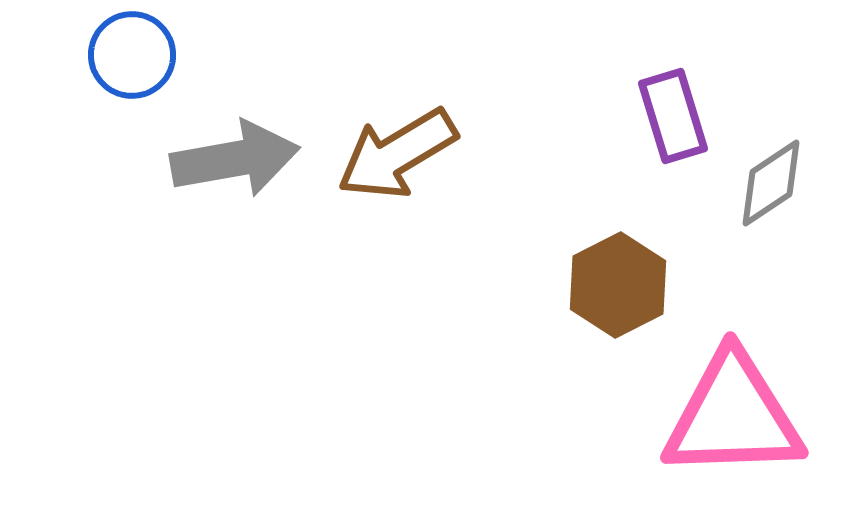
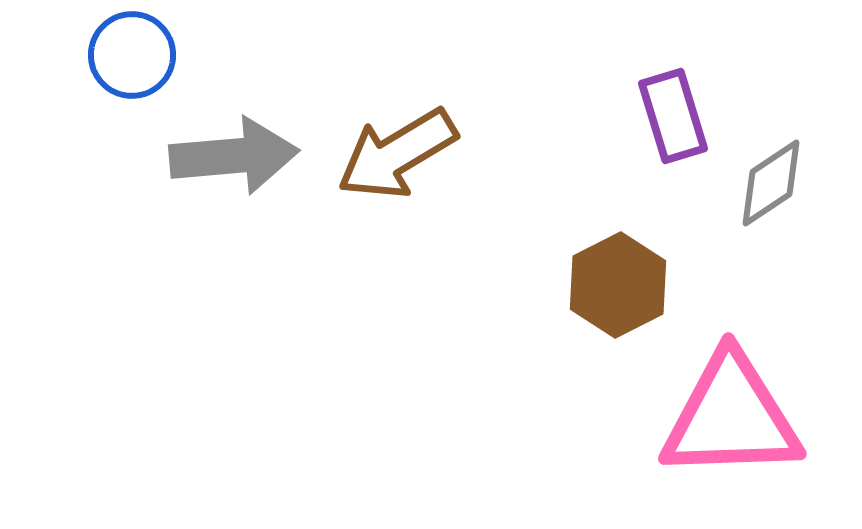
gray arrow: moved 1 px left, 3 px up; rotated 5 degrees clockwise
pink triangle: moved 2 px left, 1 px down
